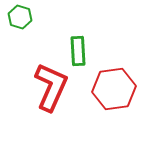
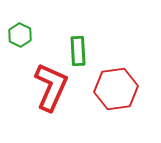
green hexagon: moved 18 px down; rotated 10 degrees clockwise
red hexagon: moved 2 px right
